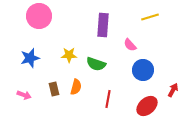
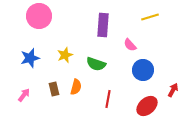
yellow star: moved 4 px left; rotated 21 degrees counterclockwise
pink arrow: rotated 72 degrees counterclockwise
